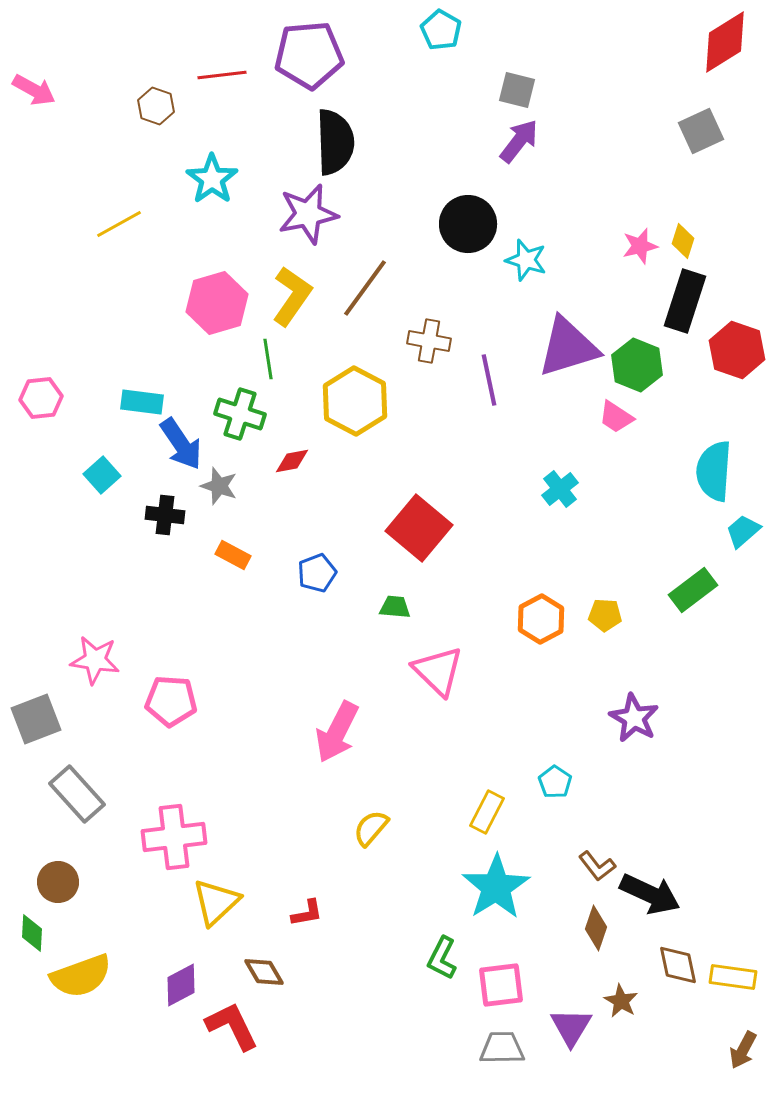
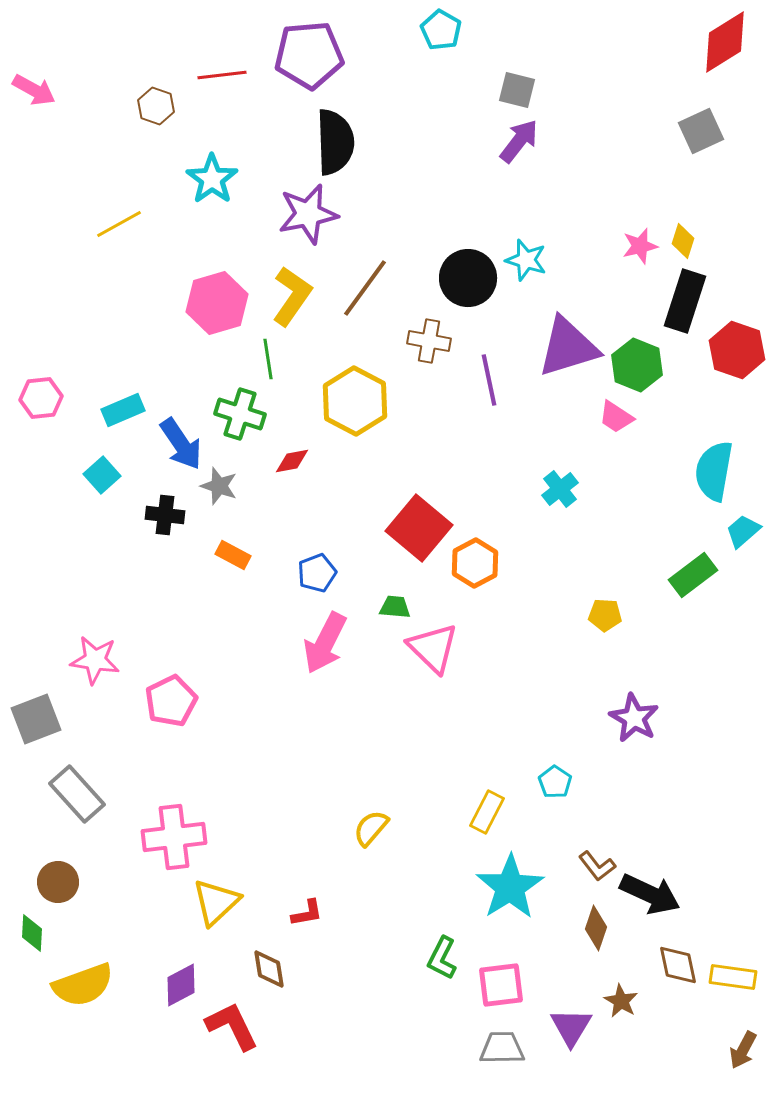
black circle at (468, 224): moved 54 px down
cyan rectangle at (142, 402): moved 19 px left, 8 px down; rotated 30 degrees counterclockwise
cyan semicircle at (714, 471): rotated 6 degrees clockwise
green rectangle at (693, 590): moved 15 px up
orange hexagon at (541, 619): moved 66 px left, 56 px up
pink triangle at (438, 671): moved 5 px left, 23 px up
pink pentagon at (171, 701): rotated 30 degrees counterclockwise
pink arrow at (337, 732): moved 12 px left, 89 px up
cyan star at (496, 887): moved 14 px right
brown diamond at (264, 972): moved 5 px right, 3 px up; rotated 21 degrees clockwise
yellow semicircle at (81, 976): moved 2 px right, 9 px down
